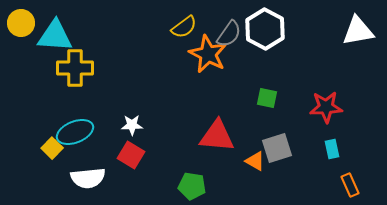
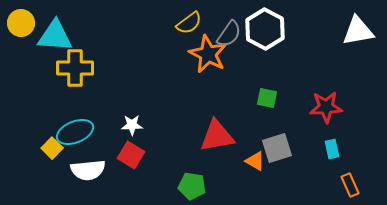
yellow semicircle: moved 5 px right, 4 px up
red triangle: rotated 15 degrees counterclockwise
white semicircle: moved 8 px up
